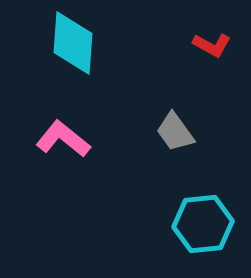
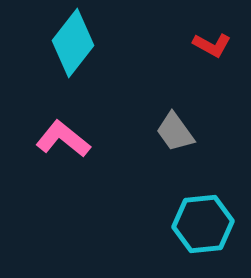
cyan diamond: rotated 34 degrees clockwise
